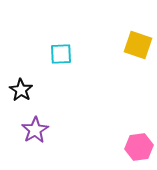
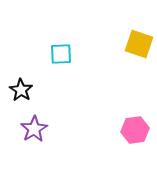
yellow square: moved 1 px right, 1 px up
purple star: moved 1 px left, 1 px up
pink hexagon: moved 4 px left, 17 px up
